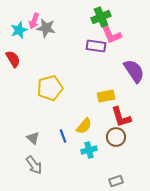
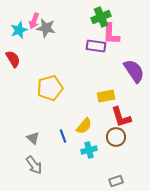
pink L-shape: rotated 25 degrees clockwise
